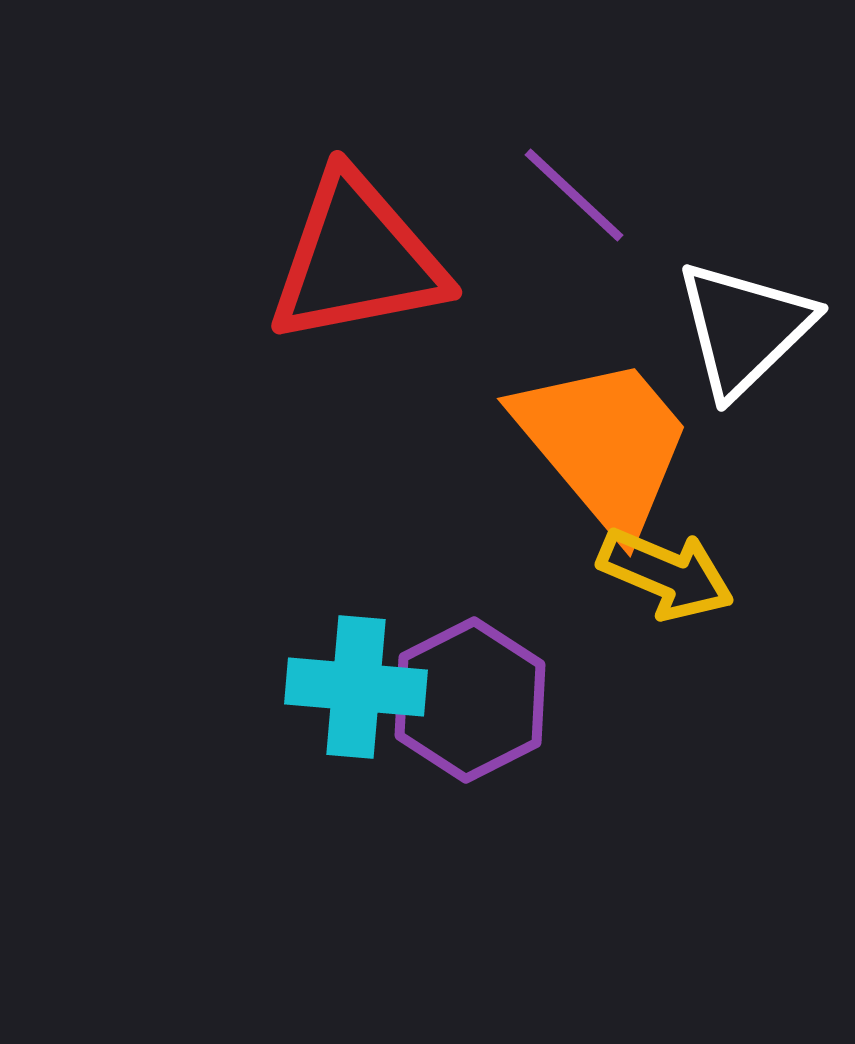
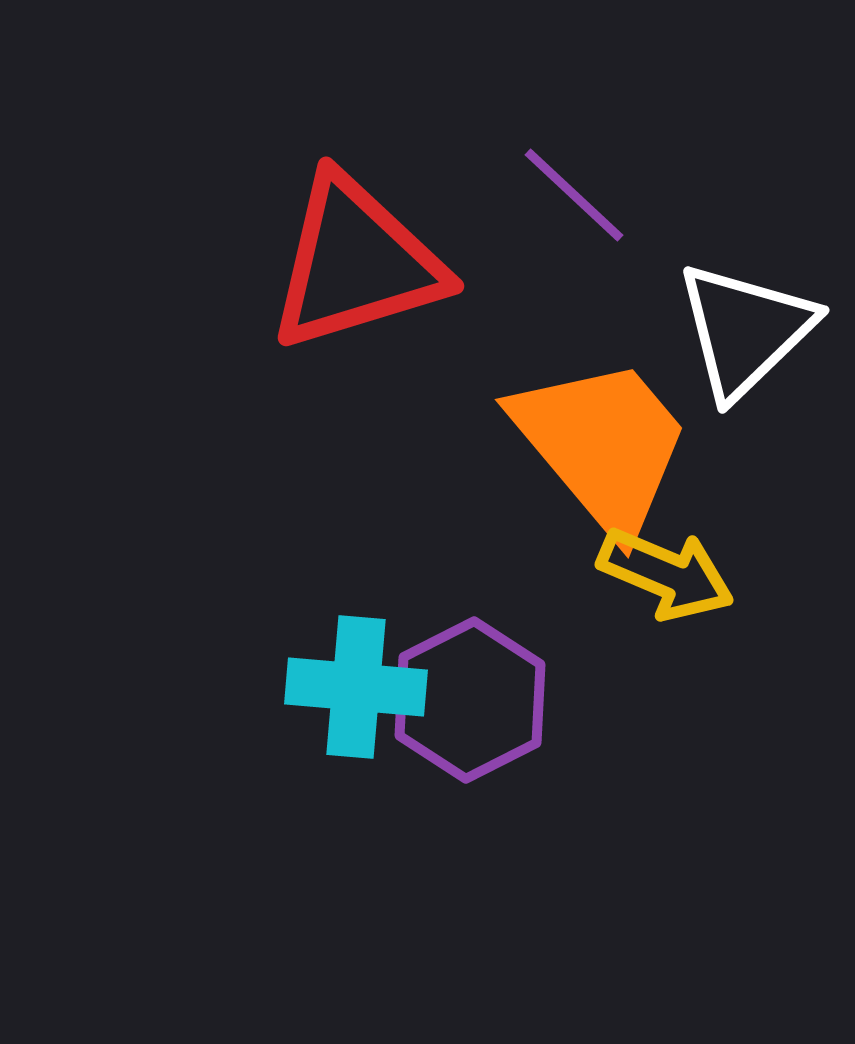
red triangle: moved 1 px left, 4 px down; rotated 6 degrees counterclockwise
white triangle: moved 1 px right, 2 px down
orange trapezoid: moved 2 px left, 1 px down
